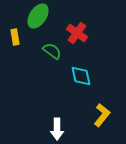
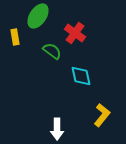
red cross: moved 2 px left
